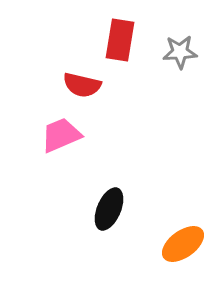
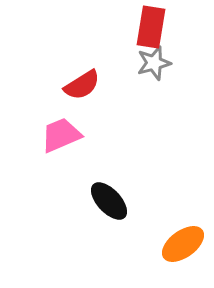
red rectangle: moved 31 px right, 13 px up
gray star: moved 26 px left, 11 px down; rotated 12 degrees counterclockwise
red semicircle: rotated 45 degrees counterclockwise
black ellipse: moved 8 px up; rotated 66 degrees counterclockwise
